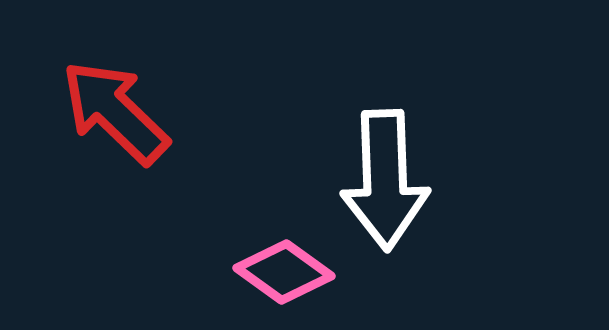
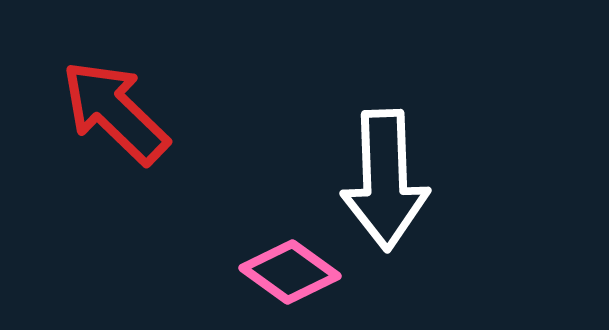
pink diamond: moved 6 px right
